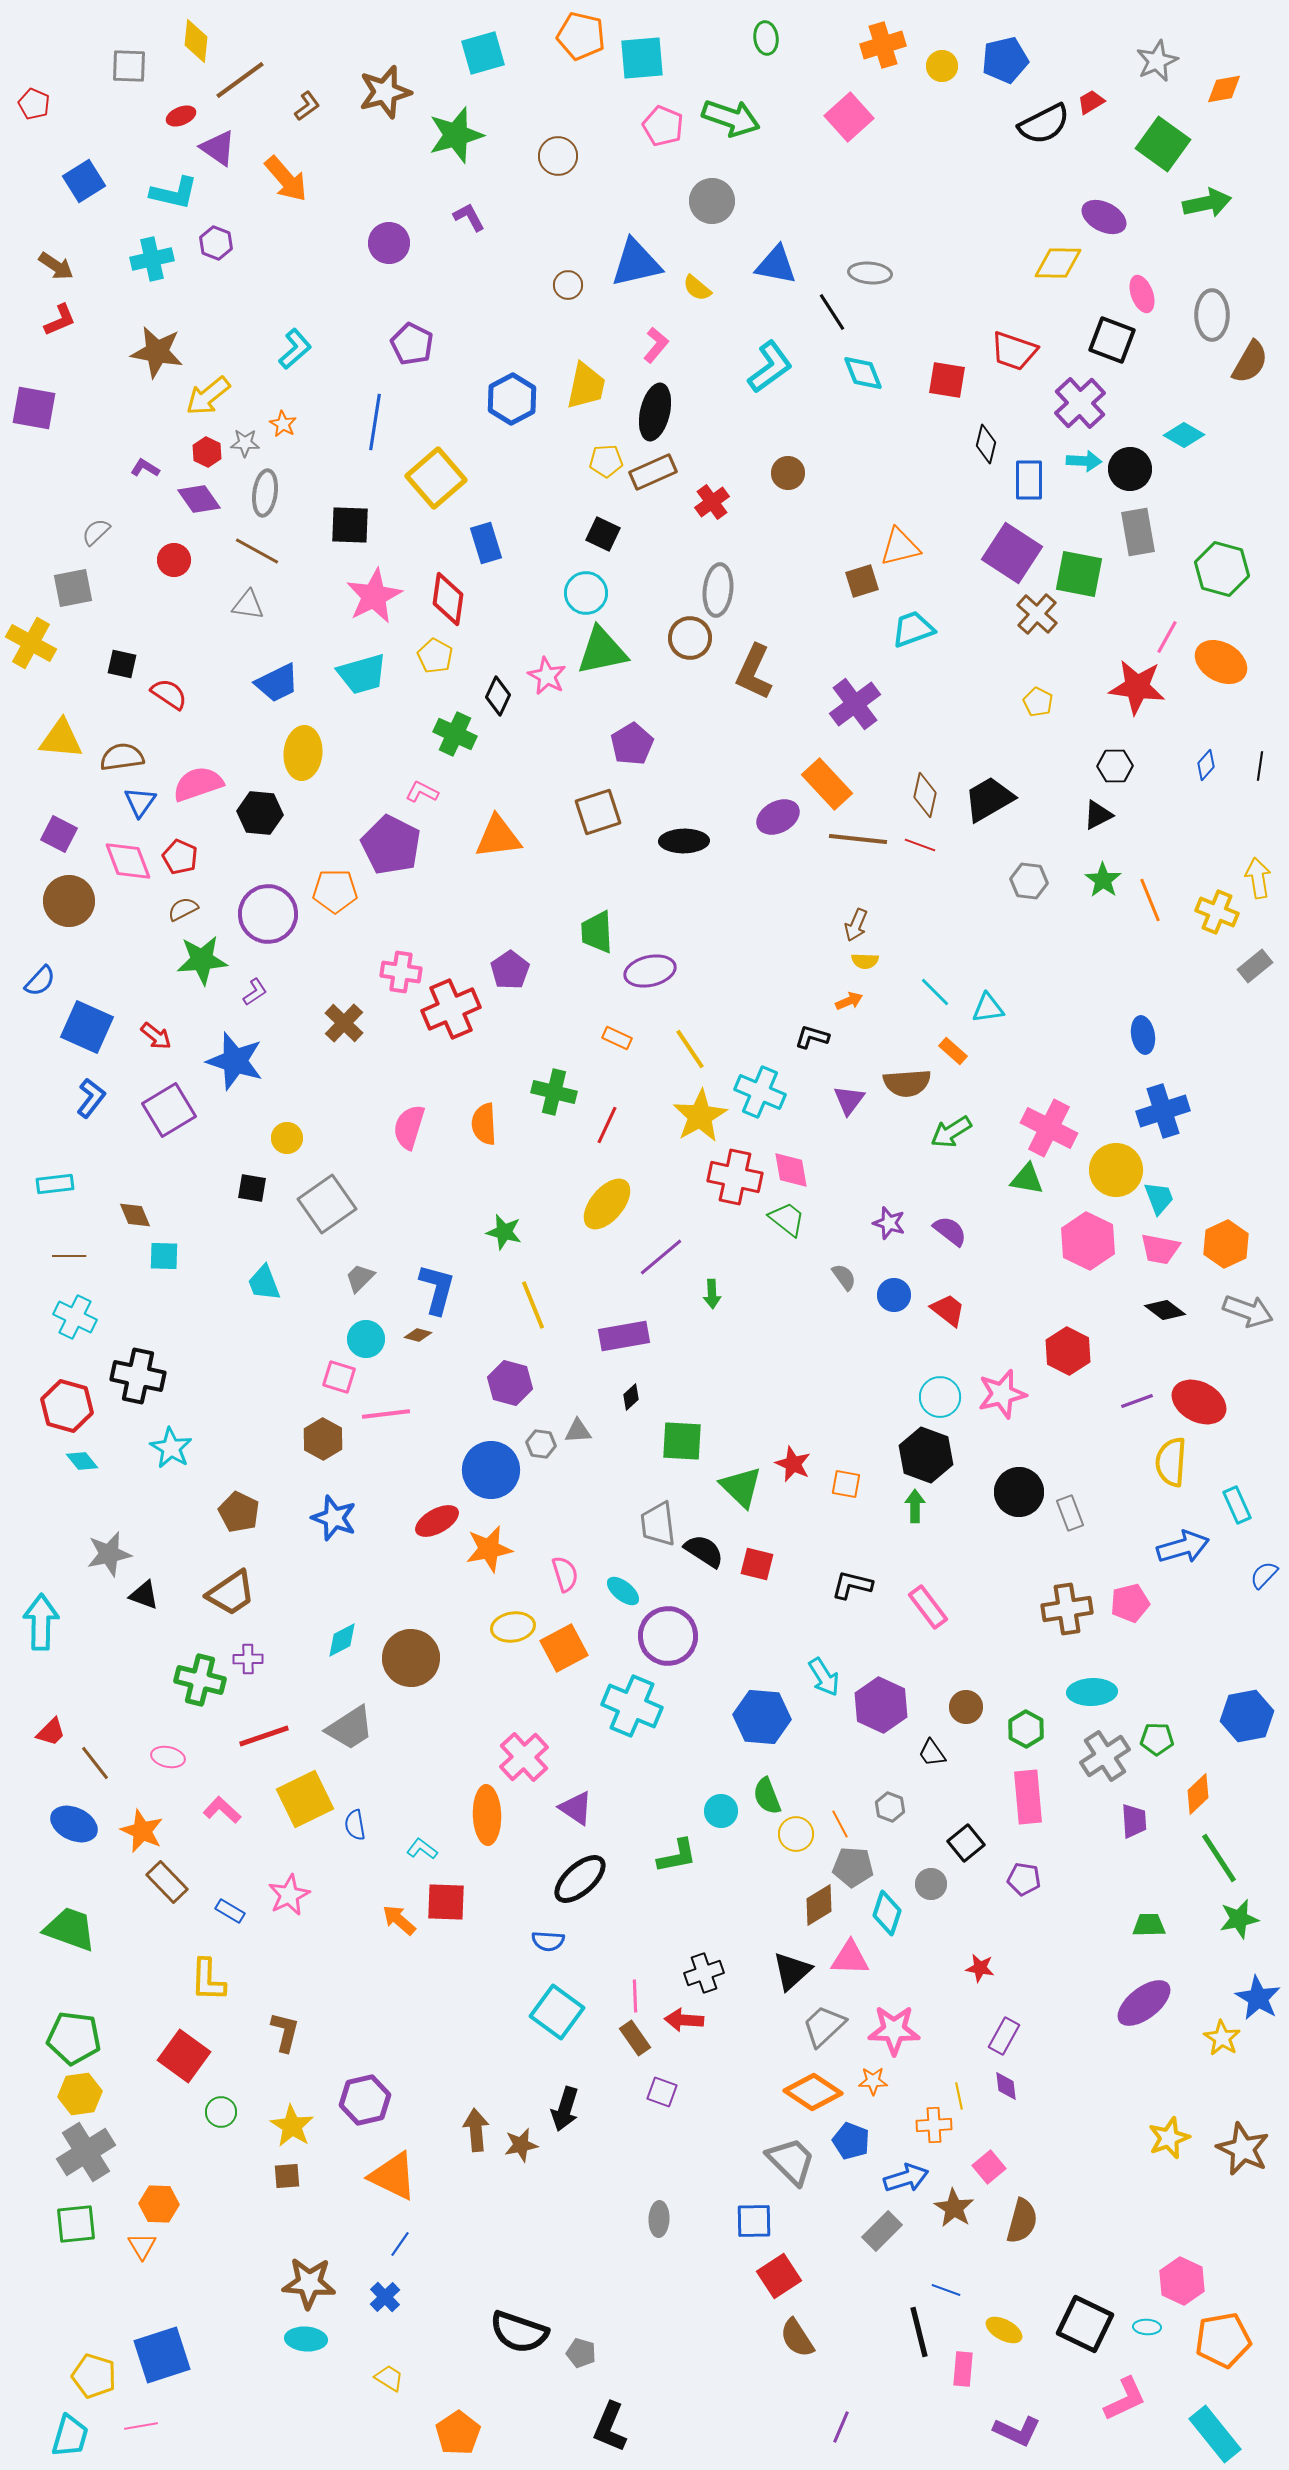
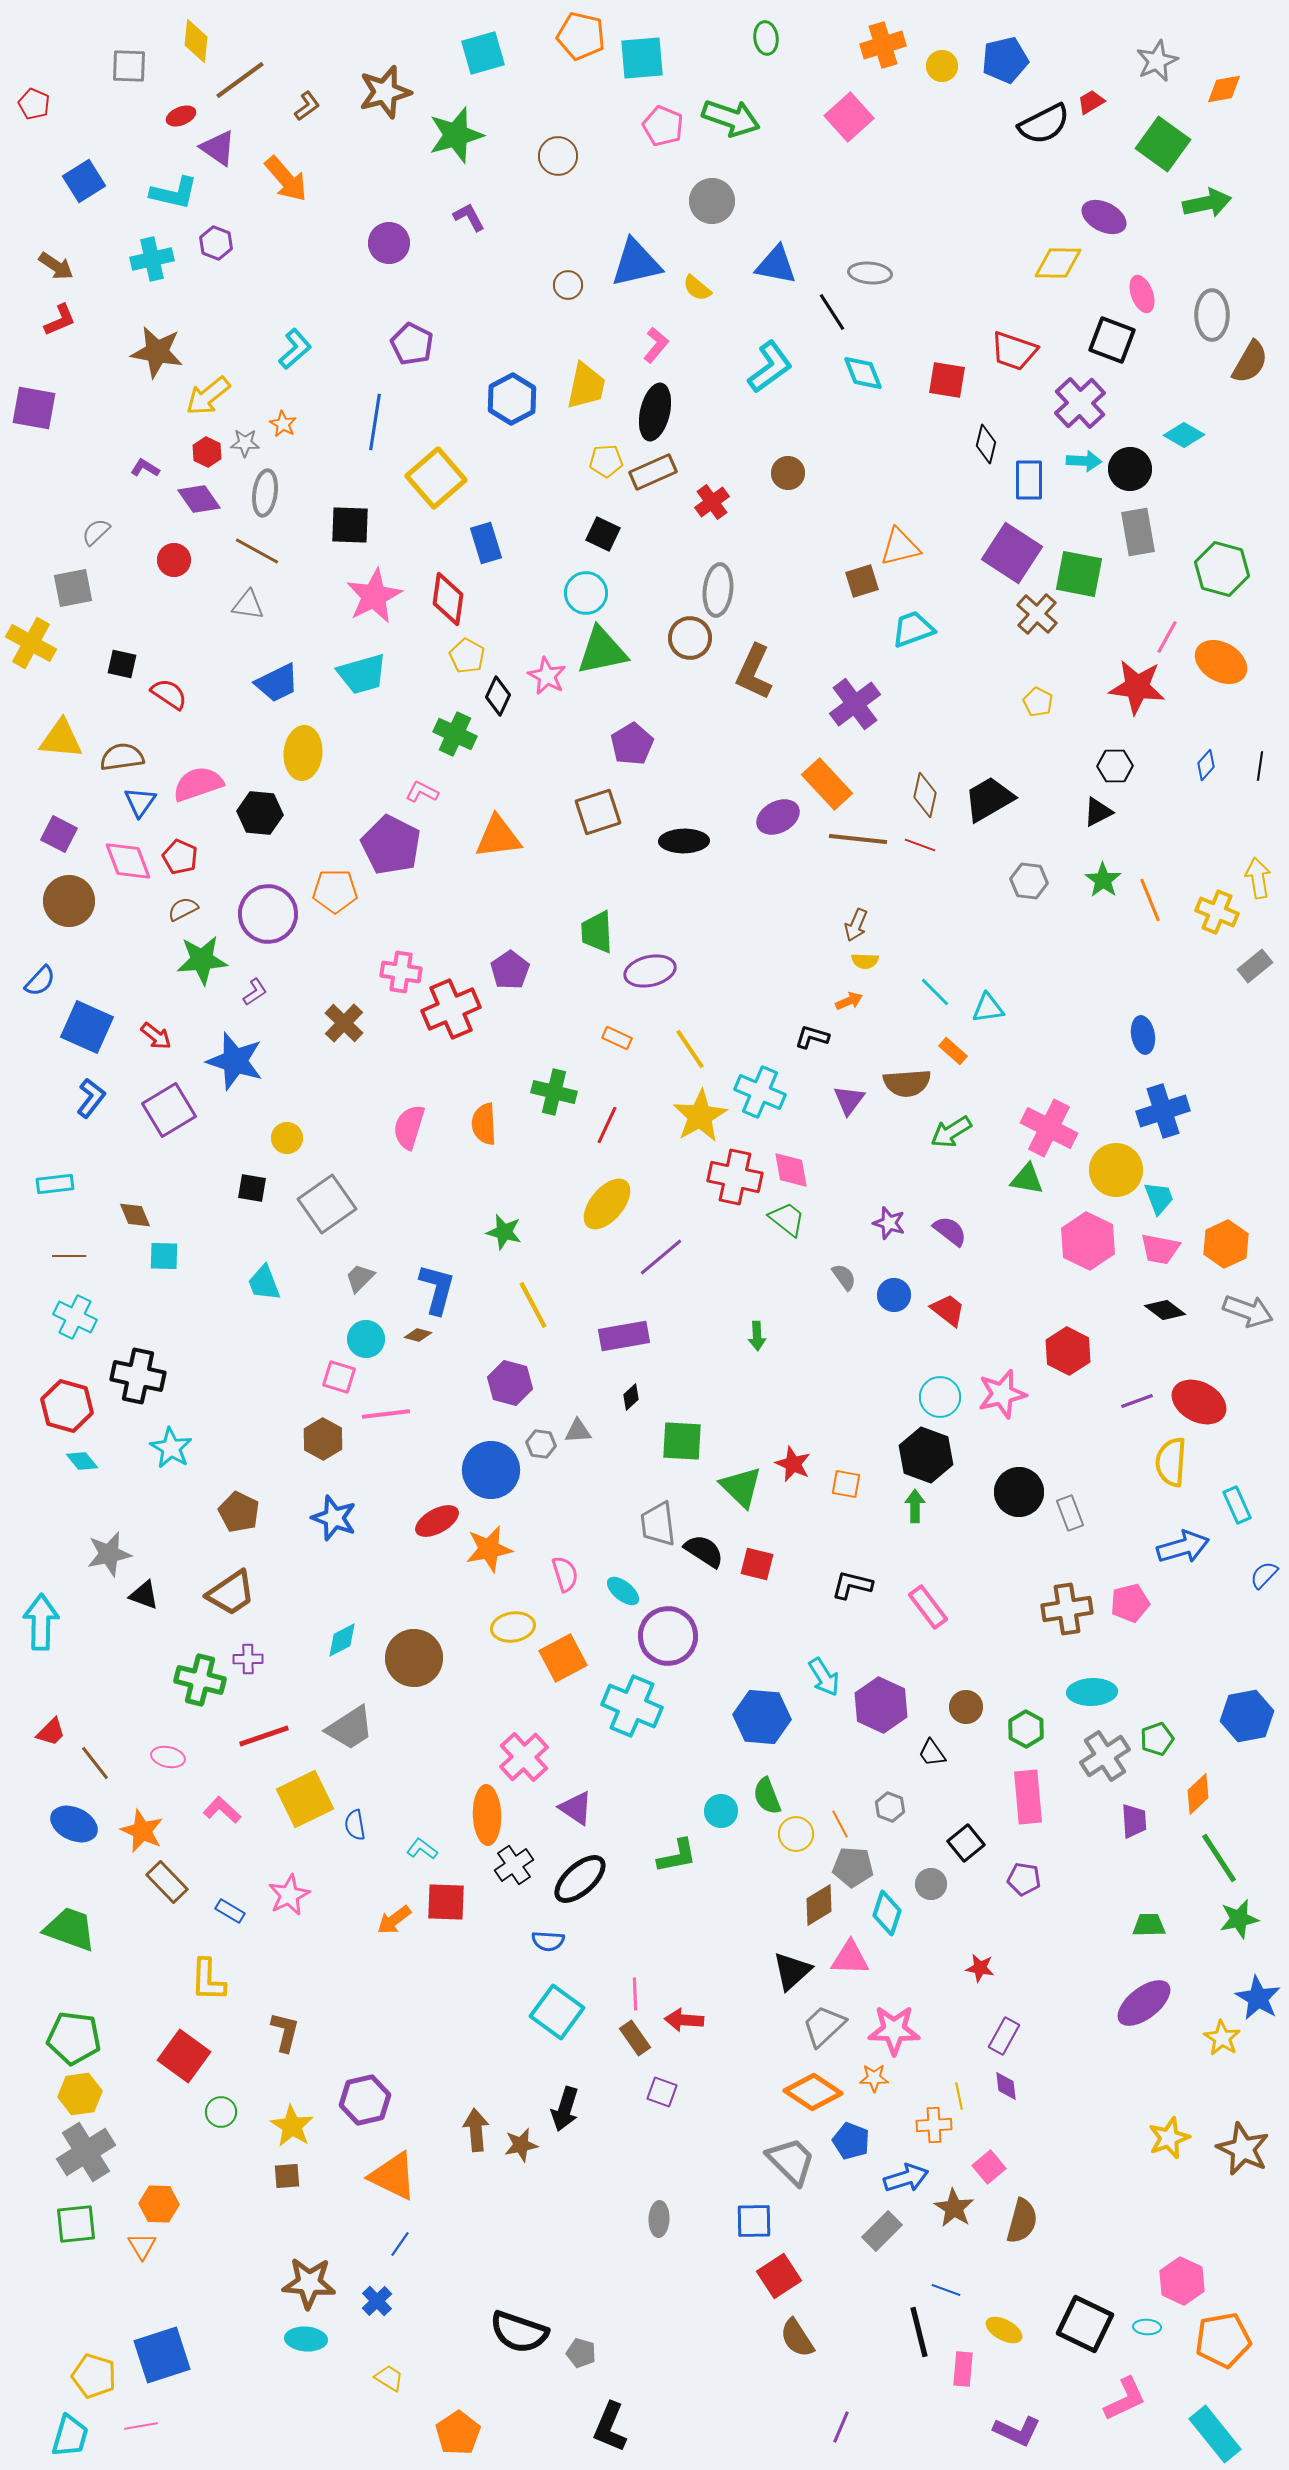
yellow pentagon at (435, 656): moved 32 px right
black triangle at (1098, 815): moved 3 px up
green arrow at (712, 1294): moved 45 px right, 42 px down
yellow line at (533, 1305): rotated 6 degrees counterclockwise
orange square at (564, 1648): moved 1 px left, 10 px down
brown circle at (411, 1658): moved 3 px right
green pentagon at (1157, 1739): rotated 20 degrees counterclockwise
orange arrow at (399, 1920): moved 5 px left; rotated 78 degrees counterclockwise
black cross at (704, 1973): moved 190 px left, 108 px up; rotated 15 degrees counterclockwise
pink line at (635, 1996): moved 2 px up
orange star at (873, 2081): moved 1 px right, 3 px up
blue cross at (385, 2297): moved 8 px left, 4 px down
